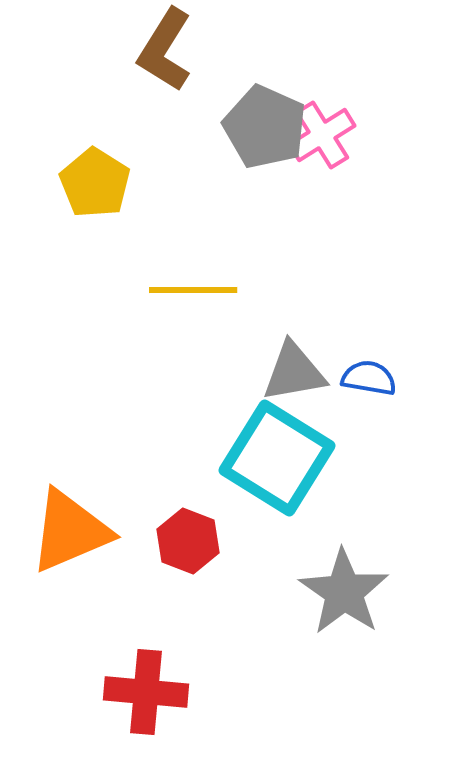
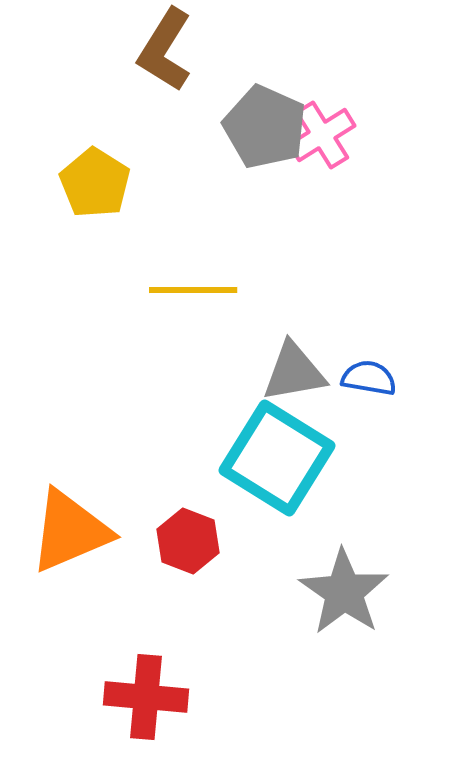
red cross: moved 5 px down
